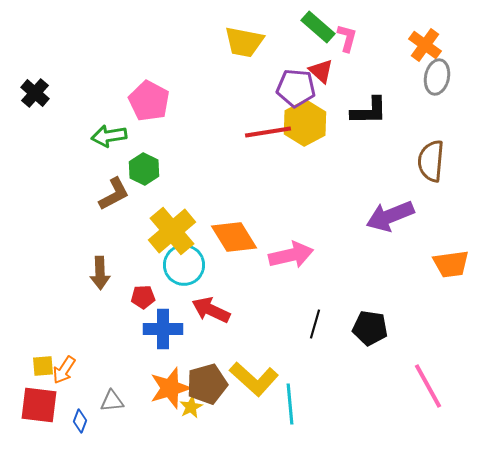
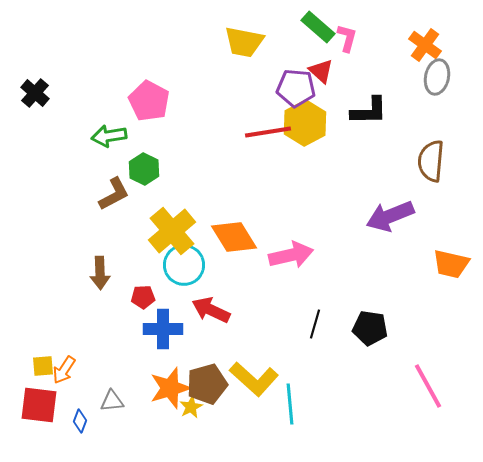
orange trapezoid: rotated 21 degrees clockwise
